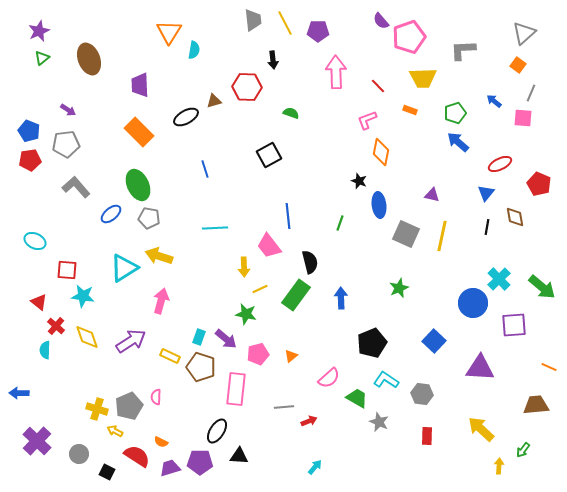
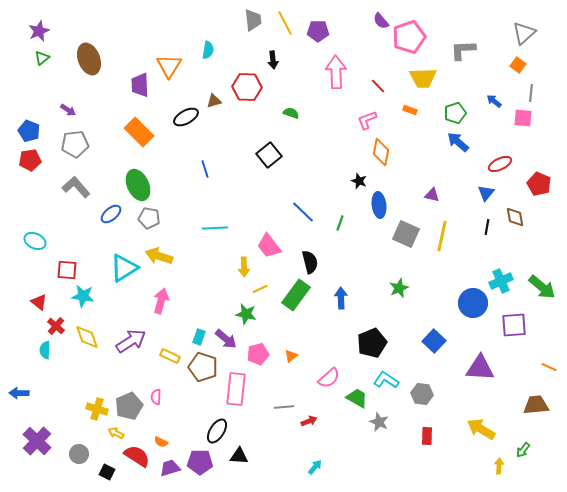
orange triangle at (169, 32): moved 34 px down
cyan semicircle at (194, 50): moved 14 px right
gray line at (531, 93): rotated 18 degrees counterclockwise
gray pentagon at (66, 144): moved 9 px right
black square at (269, 155): rotated 10 degrees counterclockwise
blue line at (288, 216): moved 15 px right, 4 px up; rotated 40 degrees counterclockwise
cyan cross at (499, 279): moved 2 px right, 2 px down; rotated 20 degrees clockwise
brown pentagon at (201, 367): moved 2 px right
yellow arrow at (481, 429): rotated 12 degrees counterclockwise
yellow arrow at (115, 431): moved 1 px right, 2 px down
